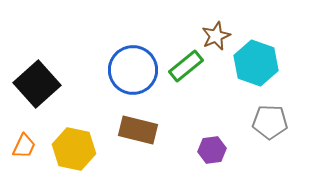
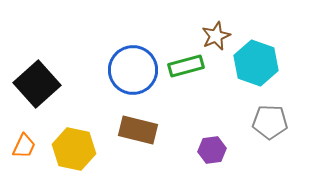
green rectangle: rotated 24 degrees clockwise
